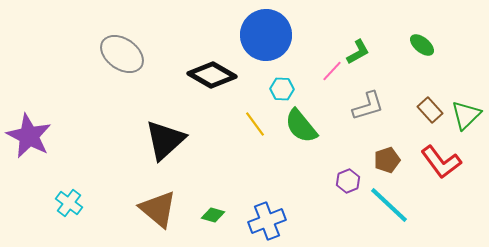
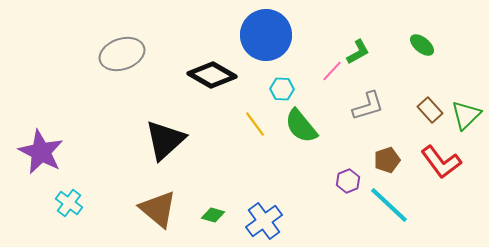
gray ellipse: rotated 54 degrees counterclockwise
purple star: moved 12 px right, 16 px down
blue cross: moved 3 px left; rotated 15 degrees counterclockwise
